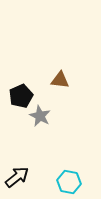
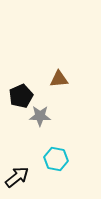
brown triangle: moved 1 px left, 1 px up; rotated 12 degrees counterclockwise
gray star: rotated 25 degrees counterclockwise
cyan hexagon: moved 13 px left, 23 px up
